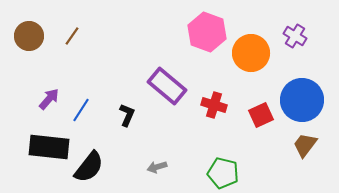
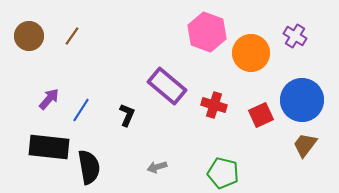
black semicircle: rotated 48 degrees counterclockwise
